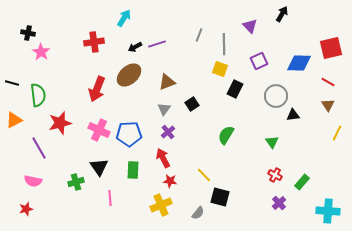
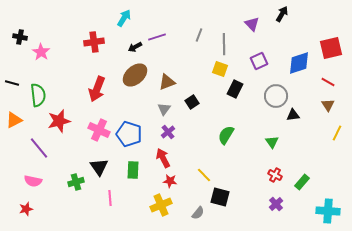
purple triangle at (250, 26): moved 2 px right, 2 px up
black cross at (28, 33): moved 8 px left, 4 px down
purple line at (157, 44): moved 7 px up
blue diamond at (299, 63): rotated 20 degrees counterclockwise
brown ellipse at (129, 75): moved 6 px right
black square at (192, 104): moved 2 px up
red star at (60, 123): moved 1 px left, 2 px up
blue pentagon at (129, 134): rotated 20 degrees clockwise
purple line at (39, 148): rotated 10 degrees counterclockwise
purple cross at (279, 203): moved 3 px left, 1 px down
